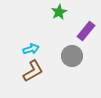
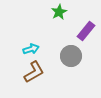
gray circle: moved 1 px left
brown L-shape: moved 1 px right, 1 px down
